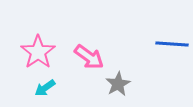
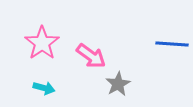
pink star: moved 4 px right, 9 px up
pink arrow: moved 2 px right, 1 px up
cyan arrow: moved 1 px left; rotated 130 degrees counterclockwise
